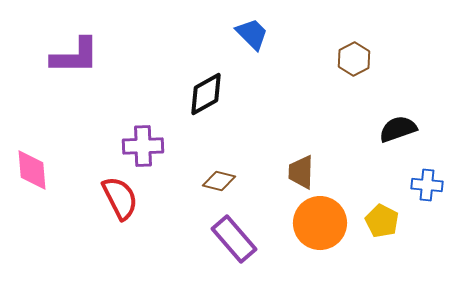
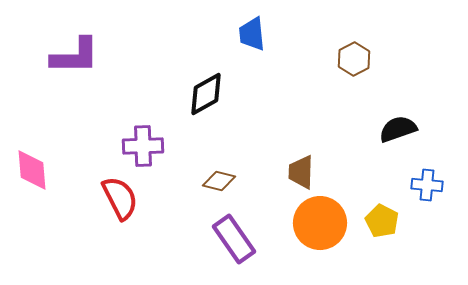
blue trapezoid: rotated 141 degrees counterclockwise
purple rectangle: rotated 6 degrees clockwise
